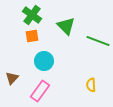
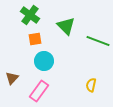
green cross: moved 2 px left
orange square: moved 3 px right, 3 px down
yellow semicircle: rotated 16 degrees clockwise
pink rectangle: moved 1 px left
